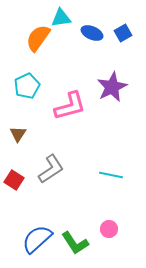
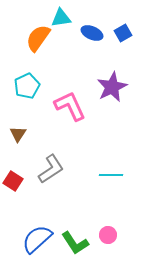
pink L-shape: rotated 100 degrees counterclockwise
cyan line: rotated 10 degrees counterclockwise
red square: moved 1 px left, 1 px down
pink circle: moved 1 px left, 6 px down
